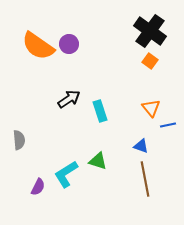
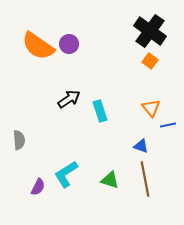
green triangle: moved 12 px right, 19 px down
